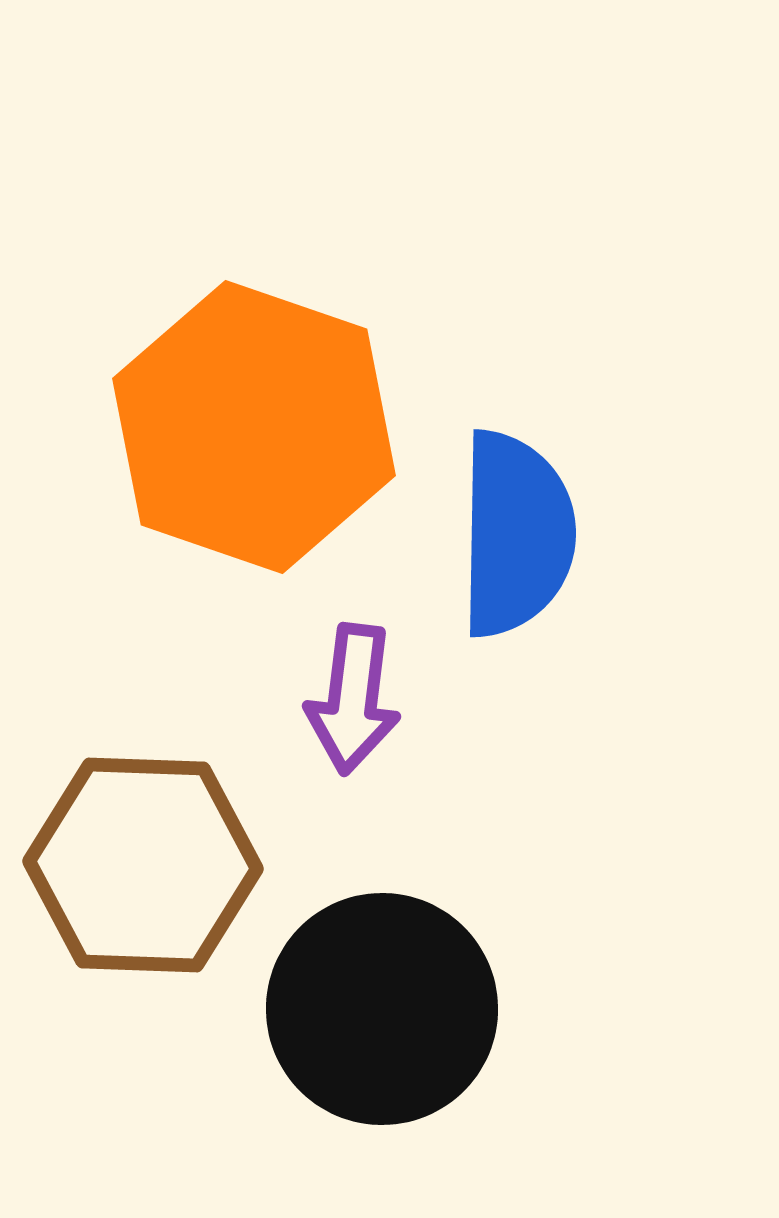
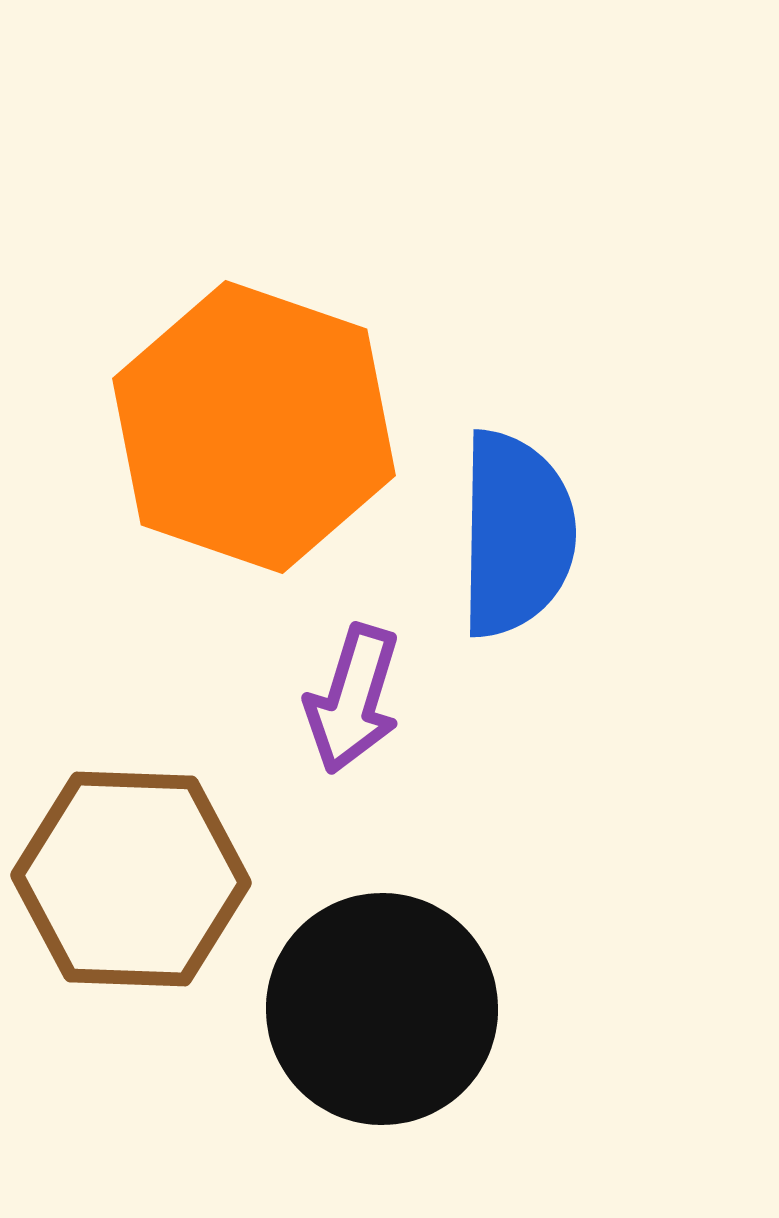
purple arrow: rotated 10 degrees clockwise
brown hexagon: moved 12 px left, 14 px down
